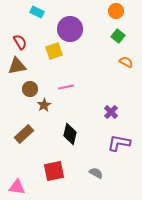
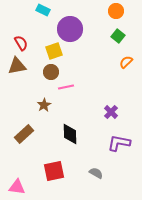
cyan rectangle: moved 6 px right, 2 px up
red semicircle: moved 1 px right, 1 px down
orange semicircle: rotated 72 degrees counterclockwise
brown circle: moved 21 px right, 17 px up
black diamond: rotated 15 degrees counterclockwise
